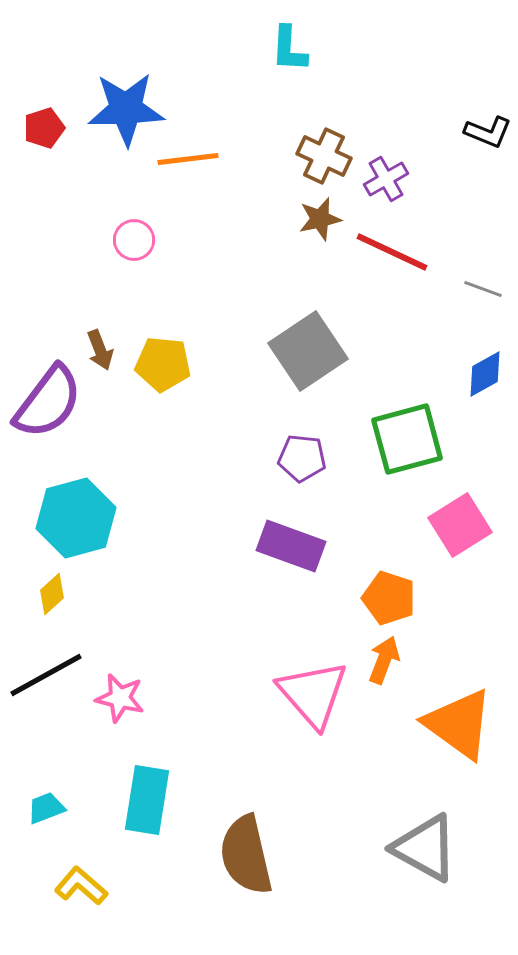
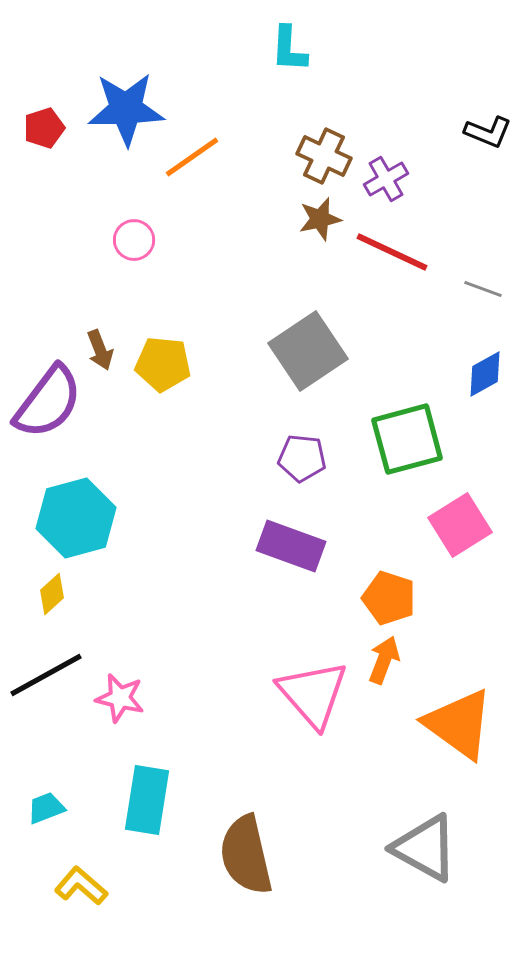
orange line: moved 4 px right, 2 px up; rotated 28 degrees counterclockwise
